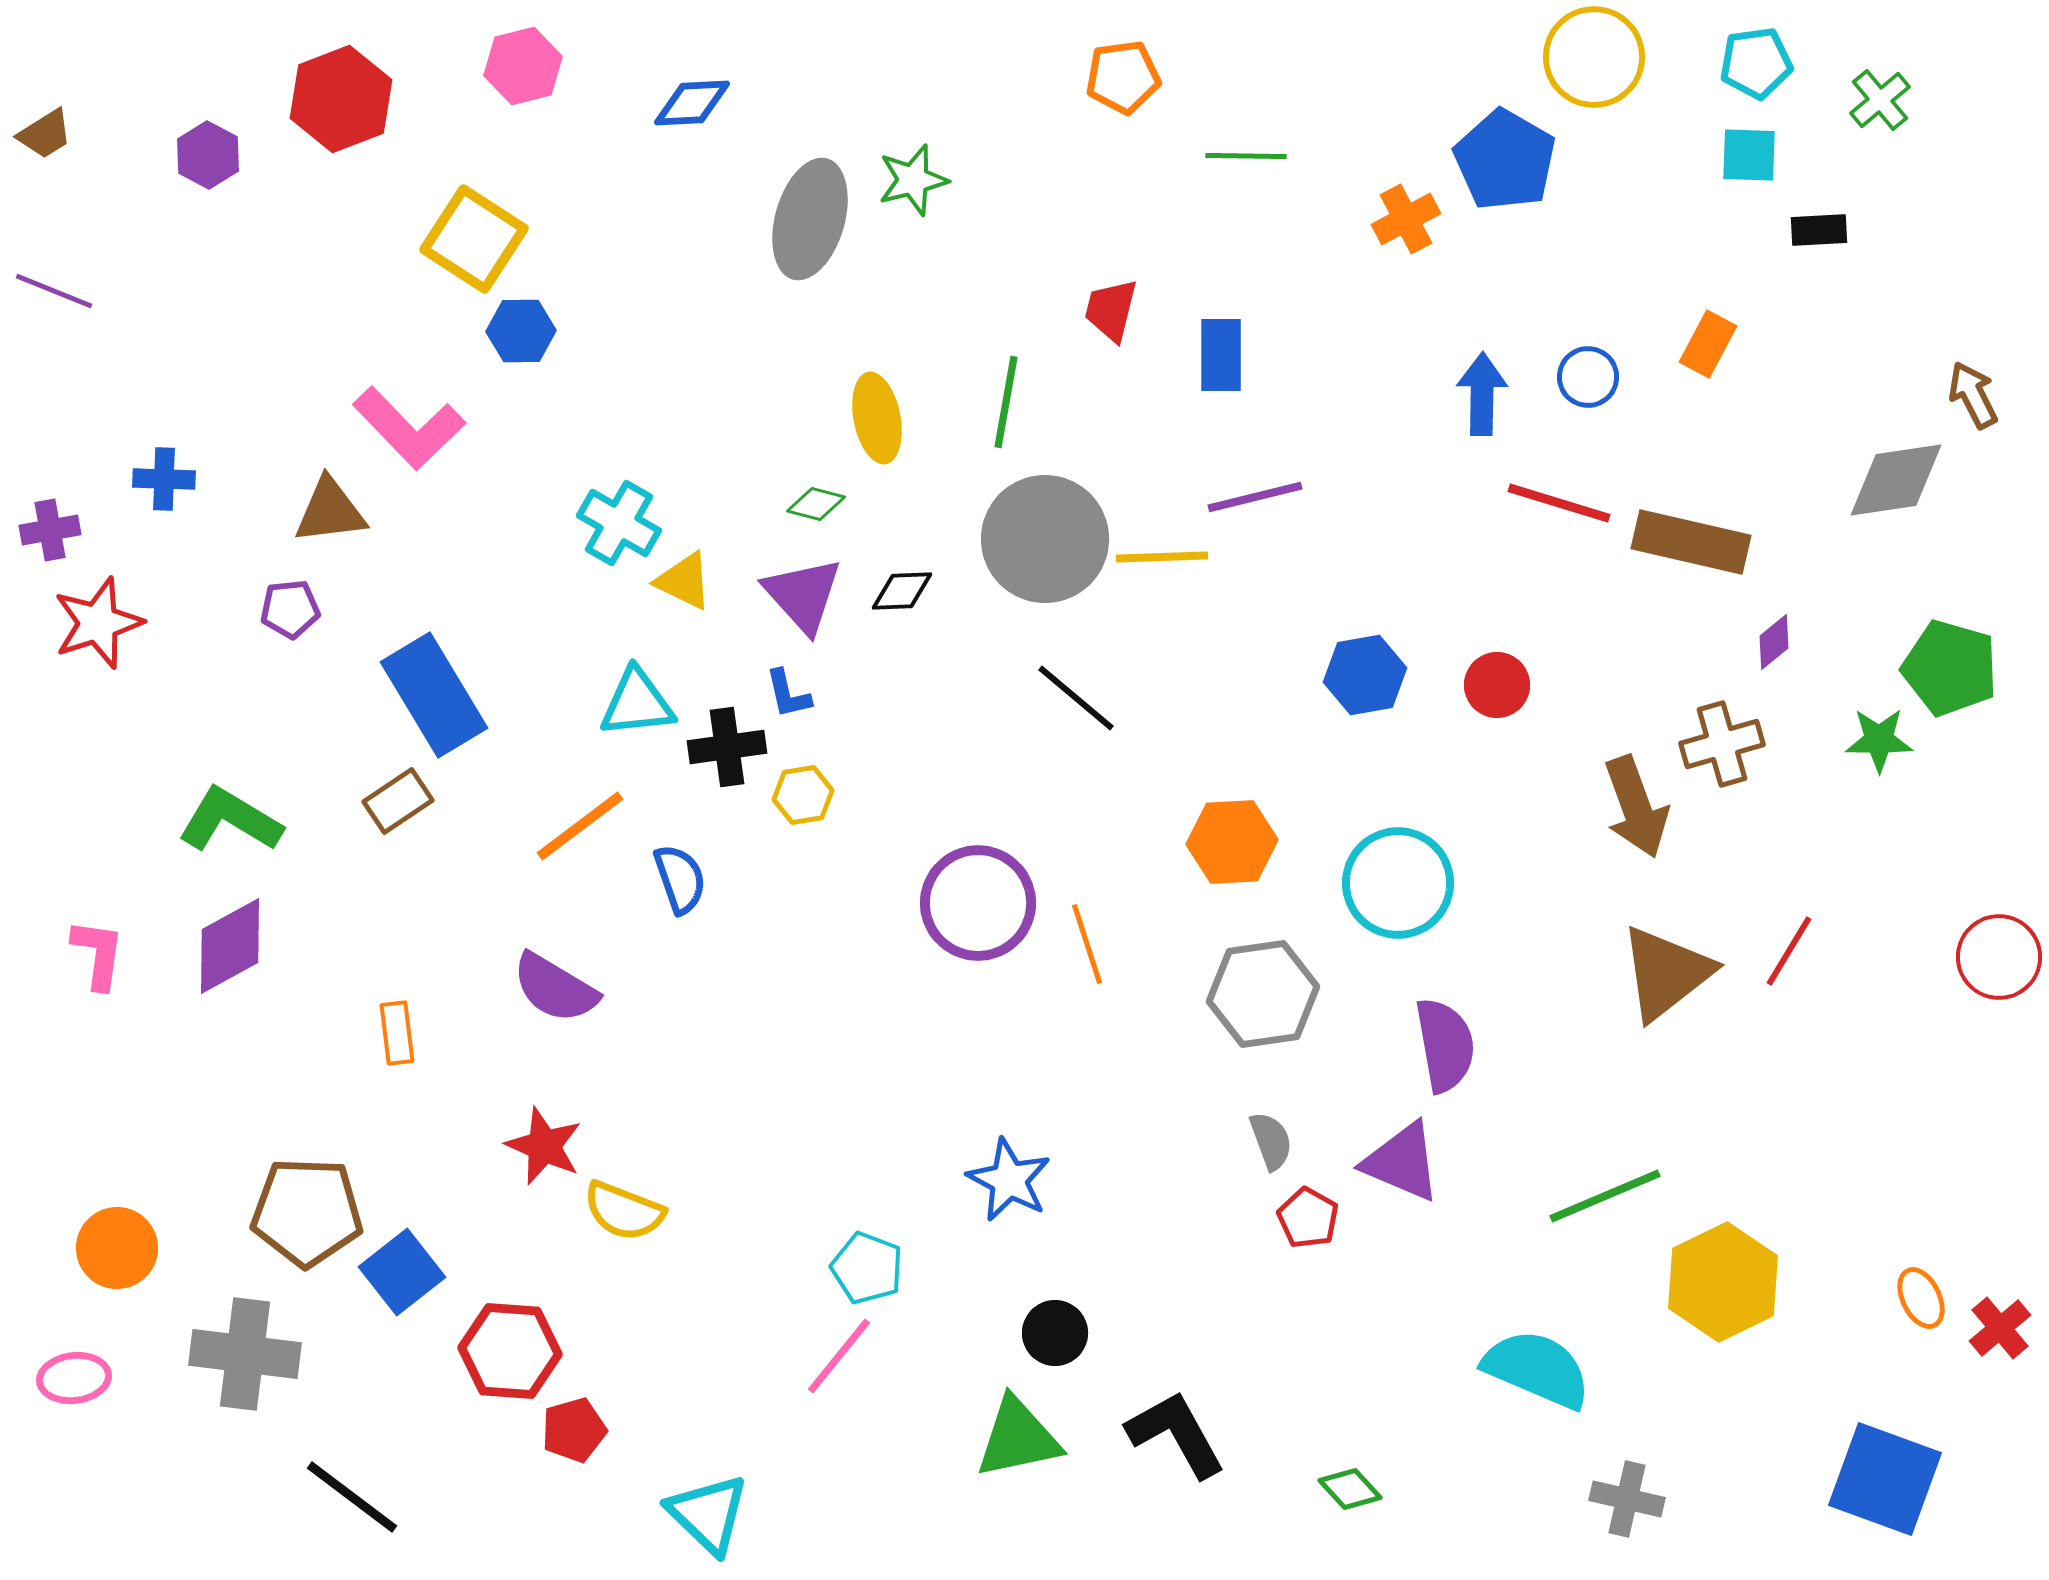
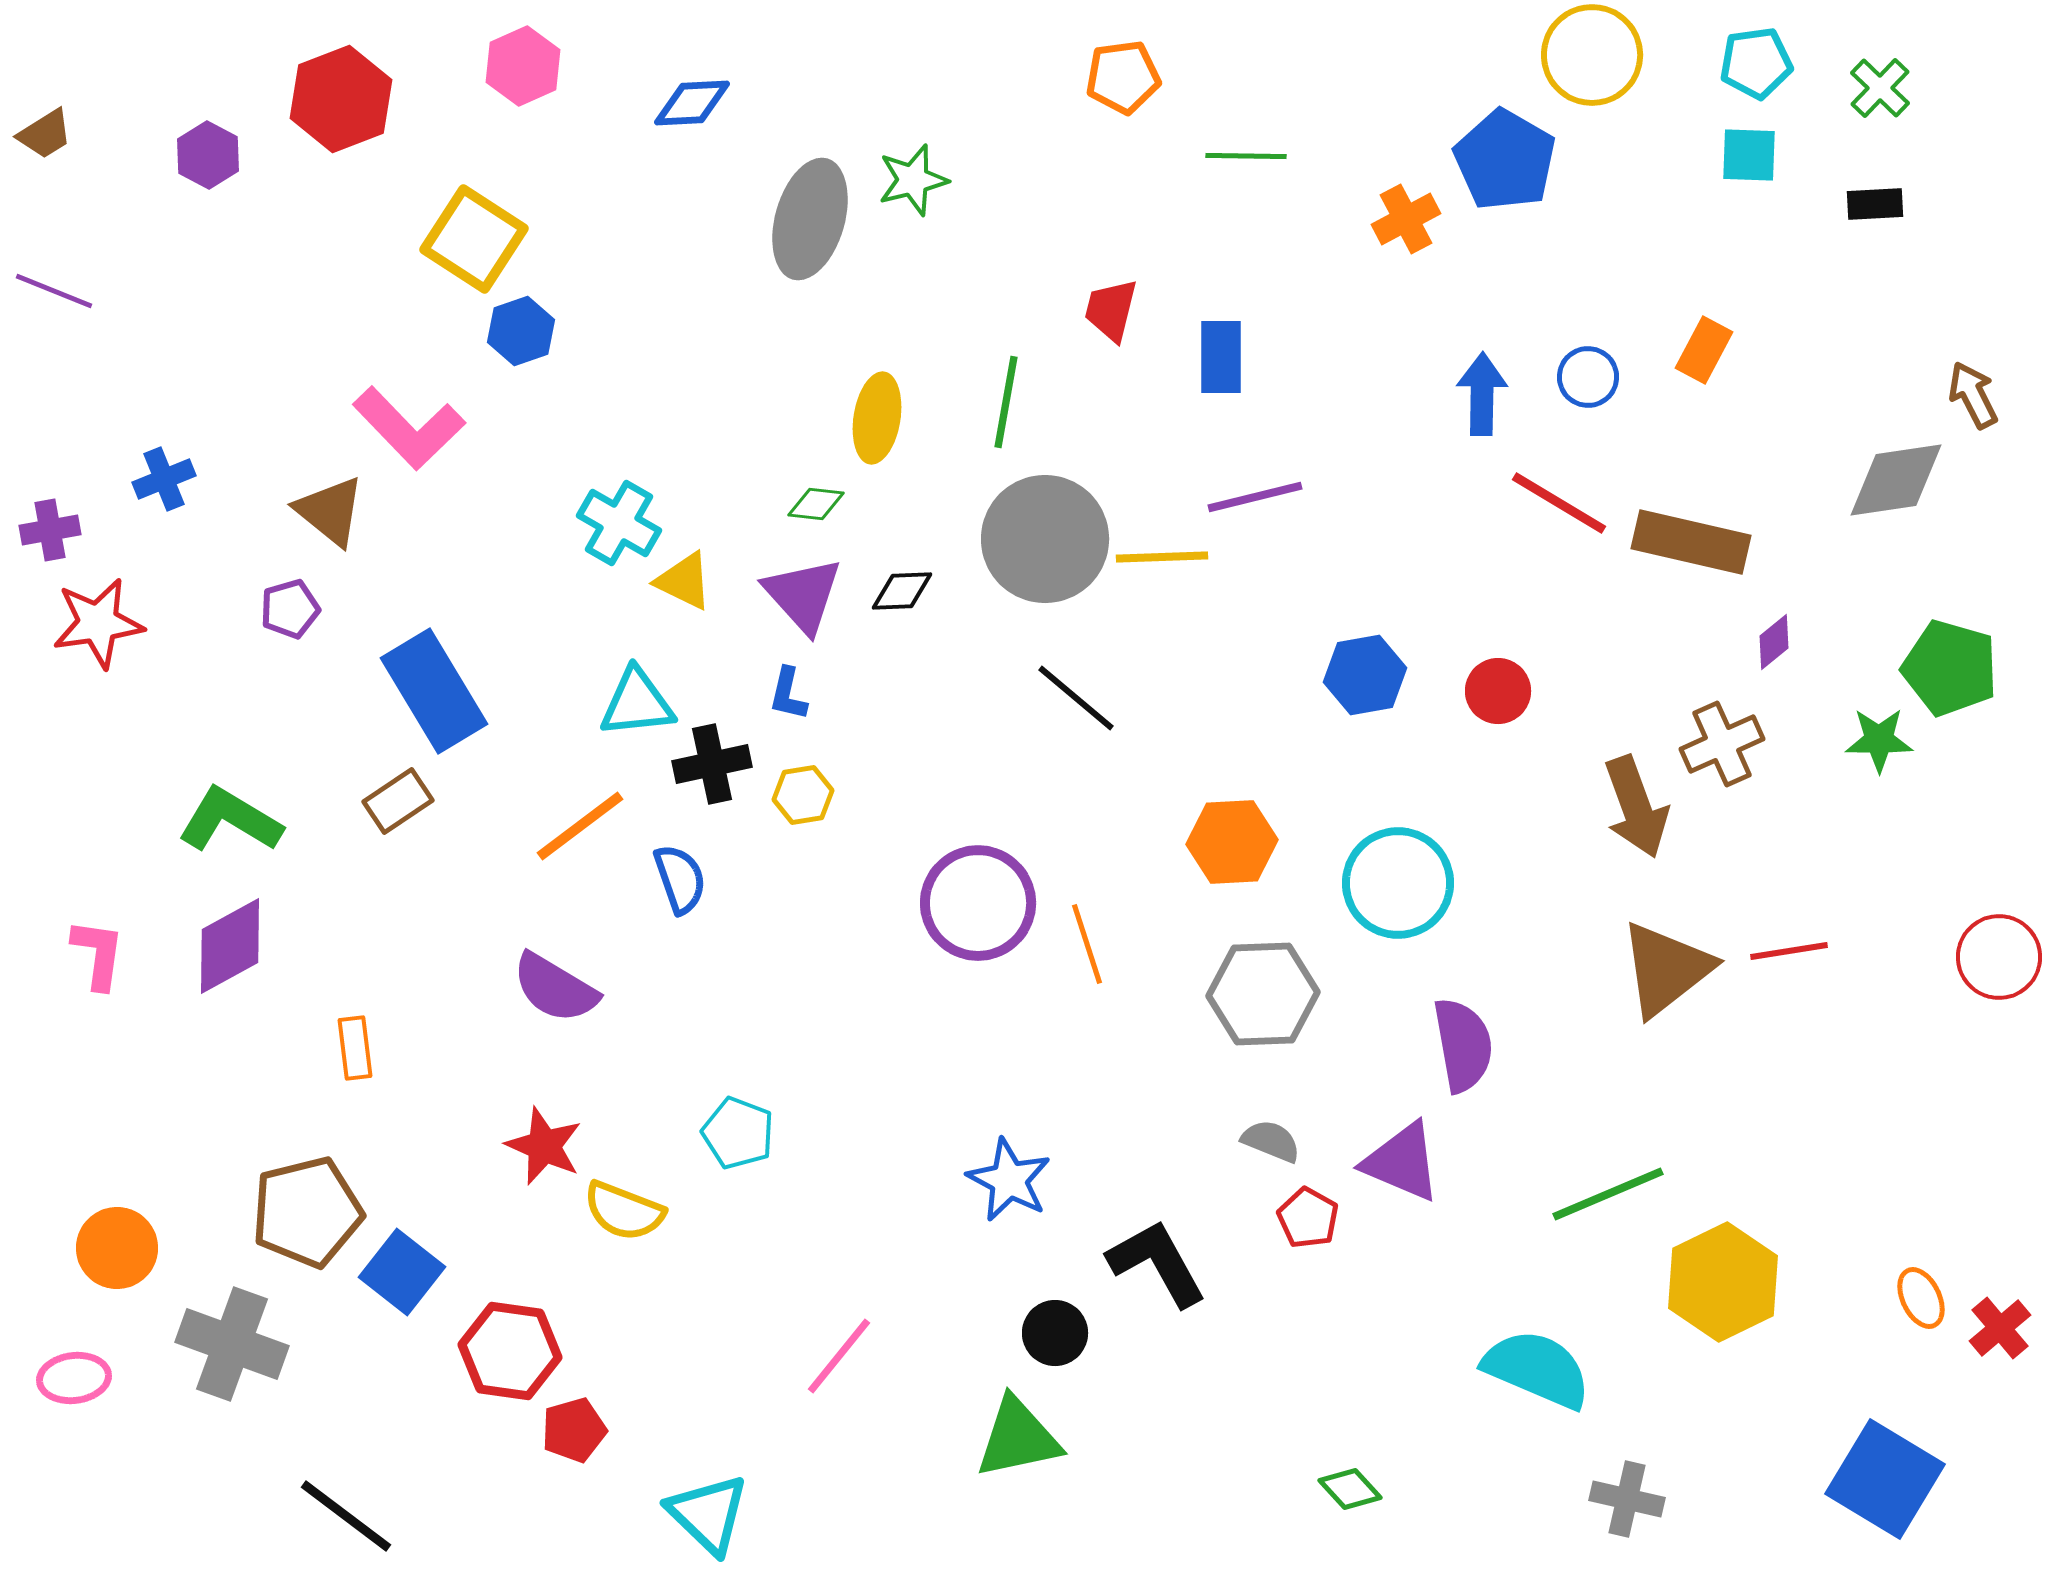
yellow circle at (1594, 57): moved 2 px left, 2 px up
pink hexagon at (523, 66): rotated 10 degrees counterclockwise
green cross at (1880, 100): moved 12 px up; rotated 6 degrees counterclockwise
black rectangle at (1819, 230): moved 56 px right, 26 px up
blue hexagon at (521, 331): rotated 18 degrees counterclockwise
orange rectangle at (1708, 344): moved 4 px left, 6 px down
blue rectangle at (1221, 355): moved 2 px down
yellow ellipse at (877, 418): rotated 20 degrees clockwise
blue cross at (164, 479): rotated 24 degrees counterclockwise
red line at (1559, 503): rotated 14 degrees clockwise
green diamond at (816, 504): rotated 8 degrees counterclockwise
brown triangle at (330, 511): rotated 46 degrees clockwise
purple pentagon at (290, 609): rotated 10 degrees counterclockwise
red star at (98, 623): rotated 10 degrees clockwise
red circle at (1497, 685): moved 1 px right, 6 px down
blue L-shape at (788, 694): rotated 26 degrees clockwise
blue rectangle at (434, 695): moved 4 px up
brown cross at (1722, 744): rotated 8 degrees counterclockwise
black cross at (727, 747): moved 15 px left, 17 px down; rotated 4 degrees counterclockwise
red line at (1789, 951): rotated 50 degrees clockwise
brown triangle at (1666, 973): moved 4 px up
gray hexagon at (1263, 994): rotated 6 degrees clockwise
orange rectangle at (397, 1033): moved 42 px left, 15 px down
purple semicircle at (1445, 1045): moved 18 px right
gray semicircle at (1271, 1141): rotated 48 degrees counterclockwise
green line at (1605, 1196): moved 3 px right, 2 px up
brown pentagon at (307, 1212): rotated 16 degrees counterclockwise
cyan pentagon at (867, 1268): moved 129 px left, 135 px up
blue square at (402, 1272): rotated 14 degrees counterclockwise
red hexagon at (510, 1351): rotated 4 degrees clockwise
gray cross at (245, 1354): moved 13 px left, 10 px up; rotated 13 degrees clockwise
black L-shape at (1176, 1434): moved 19 px left, 171 px up
blue square at (1885, 1479): rotated 11 degrees clockwise
black line at (352, 1497): moved 6 px left, 19 px down
